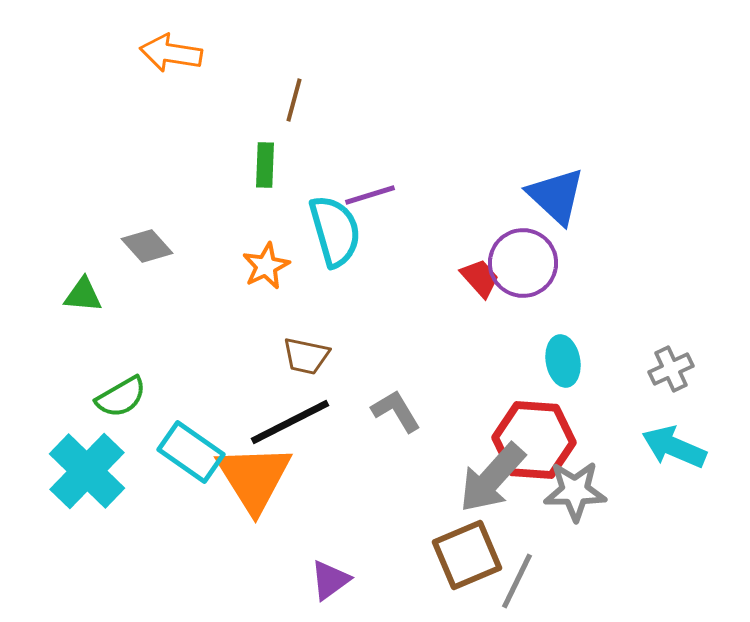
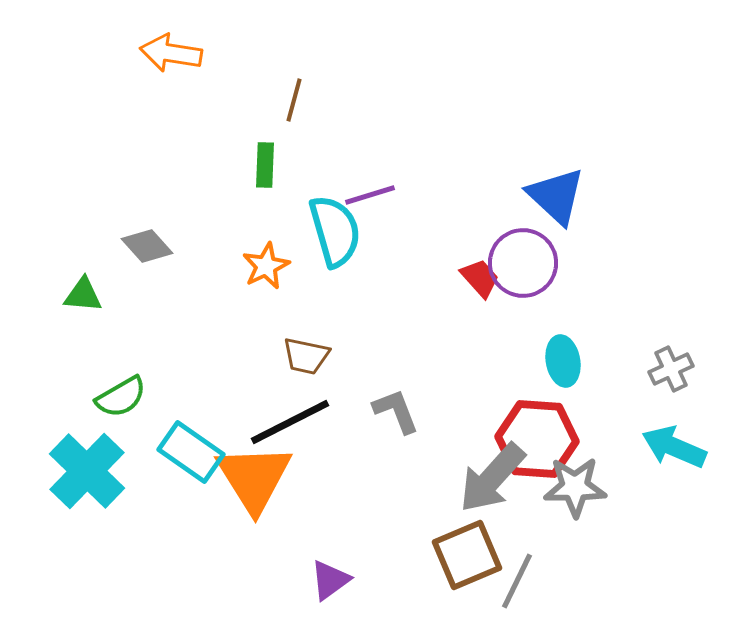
gray L-shape: rotated 10 degrees clockwise
red hexagon: moved 3 px right, 1 px up
gray star: moved 4 px up
